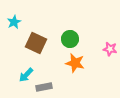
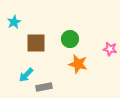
brown square: rotated 25 degrees counterclockwise
orange star: moved 3 px right, 1 px down
